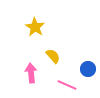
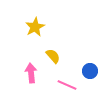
yellow star: rotated 12 degrees clockwise
blue circle: moved 2 px right, 2 px down
